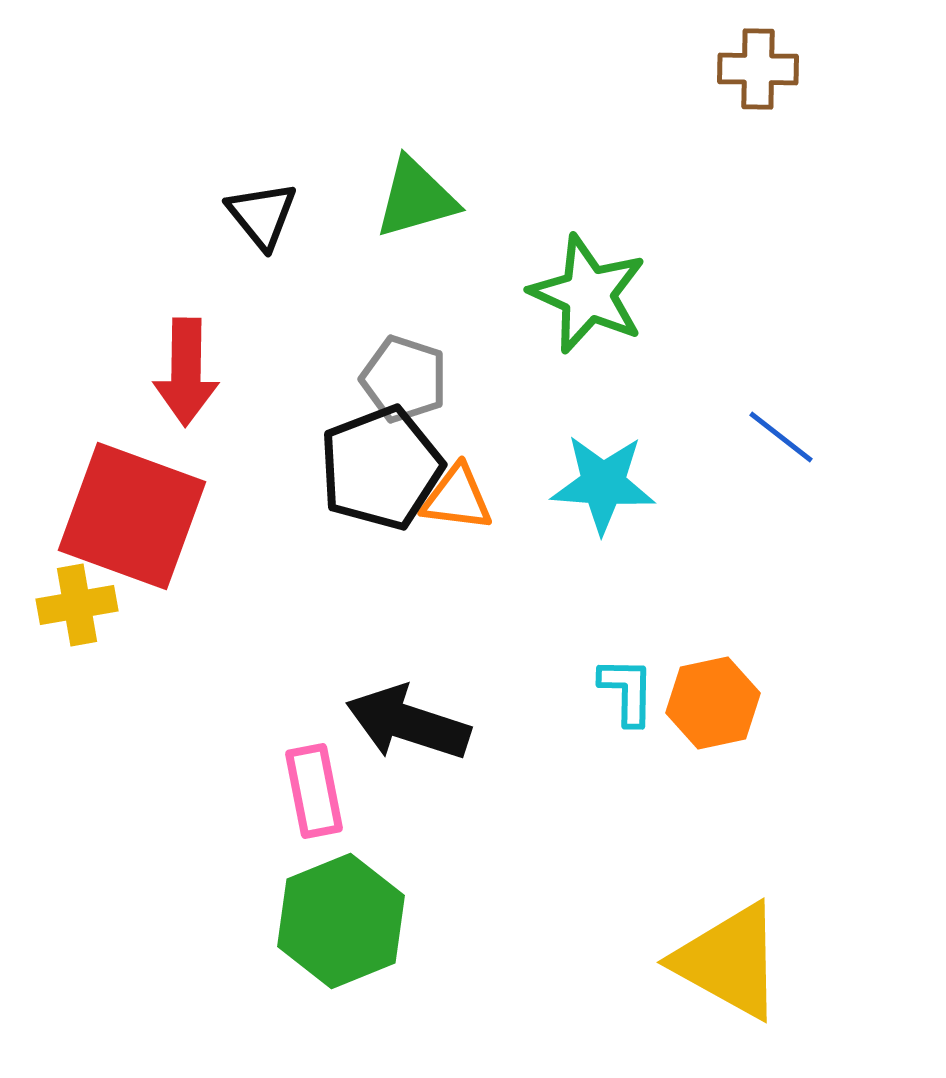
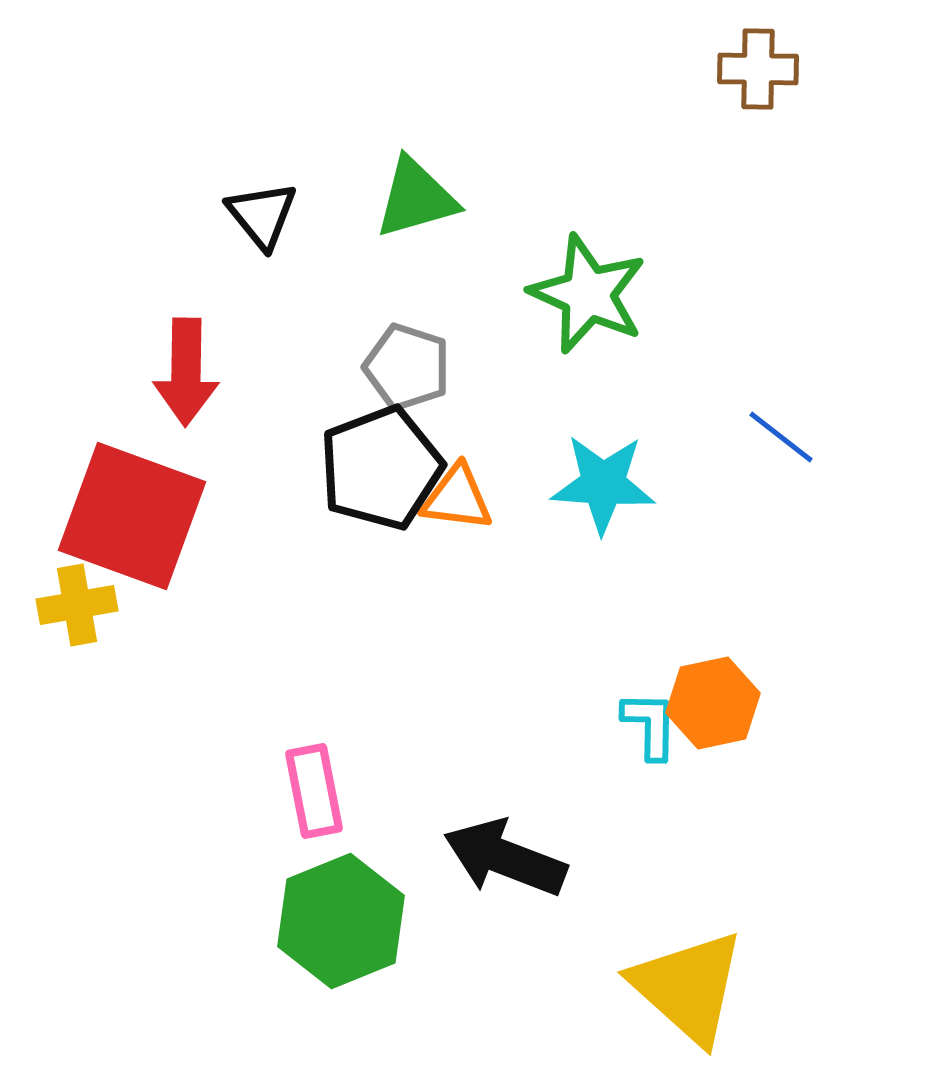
gray pentagon: moved 3 px right, 12 px up
cyan L-shape: moved 23 px right, 34 px down
black arrow: moved 97 px right, 135 px down; rotated 3 degrees clockwise
yellow triangle: moved 41 px left, 26 px down; rotated 13 degrees clockwise
